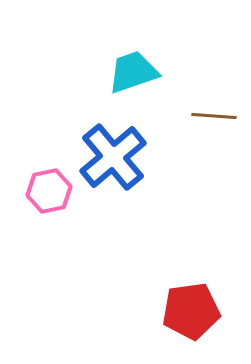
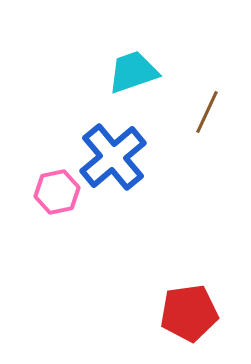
brown line: moved 7 px left, 4 px up; rotated 69 degrees counterclockwise
pink hexagon: moved 8 px right, 1 px down
red pentagon: moved 2 px left, 2 px down
